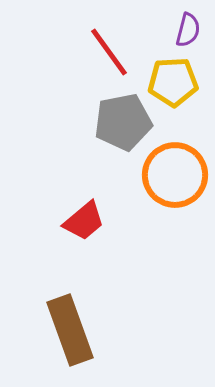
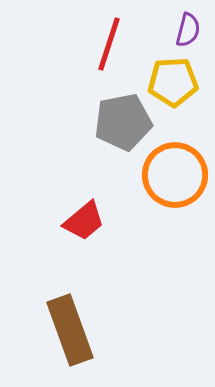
red line: moved 8 px up; rotated 54 degrees clockwise
